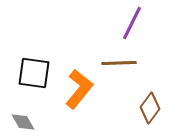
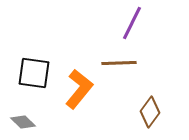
brown diamond: moved 4 px down
gray diamond: rotated 15 degrees counterclockwise
